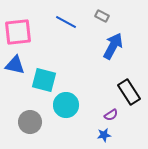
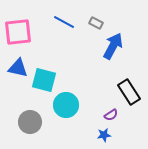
gray rectangle: moved 6 px left, 7 px down
blue line: moved 2 px left
blue triangle: moved 3 px right, 3 px down
